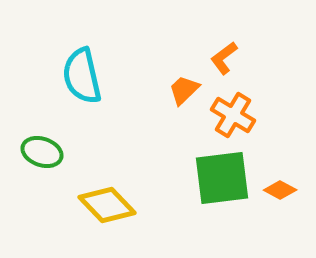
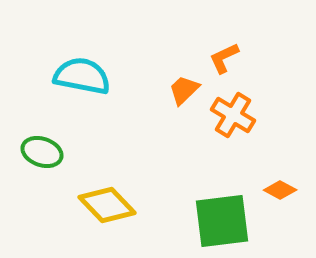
orange L-shape: rotated 12 degrees clockwise
cyan semicircle: rotated 114 degrees clockwise
green square: moved 43 px down
